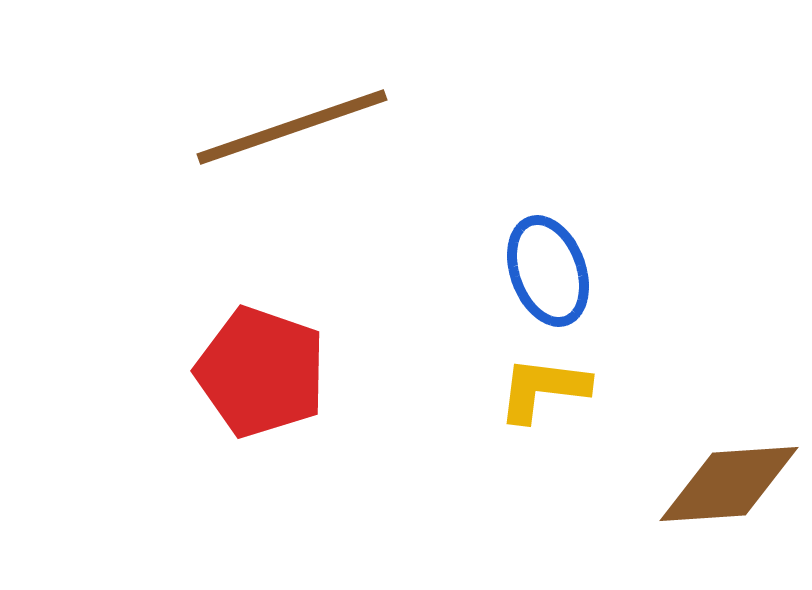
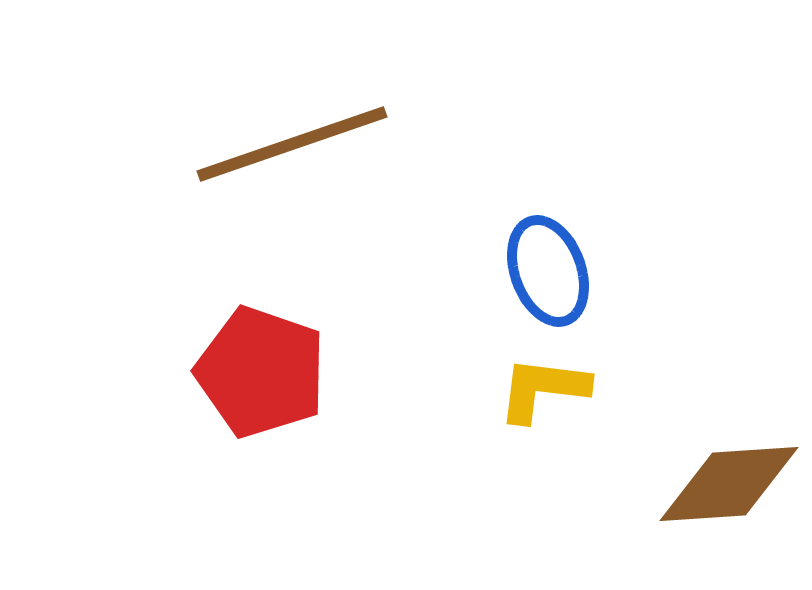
brown line: moved 17 px down
